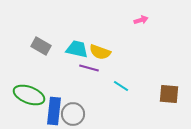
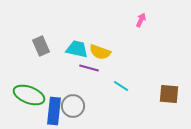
pink arrow: rotated 48 degrees counterclockwise
gray rectangle: rotated 36 degrees clockwise
gray circle: moved 8 px up
